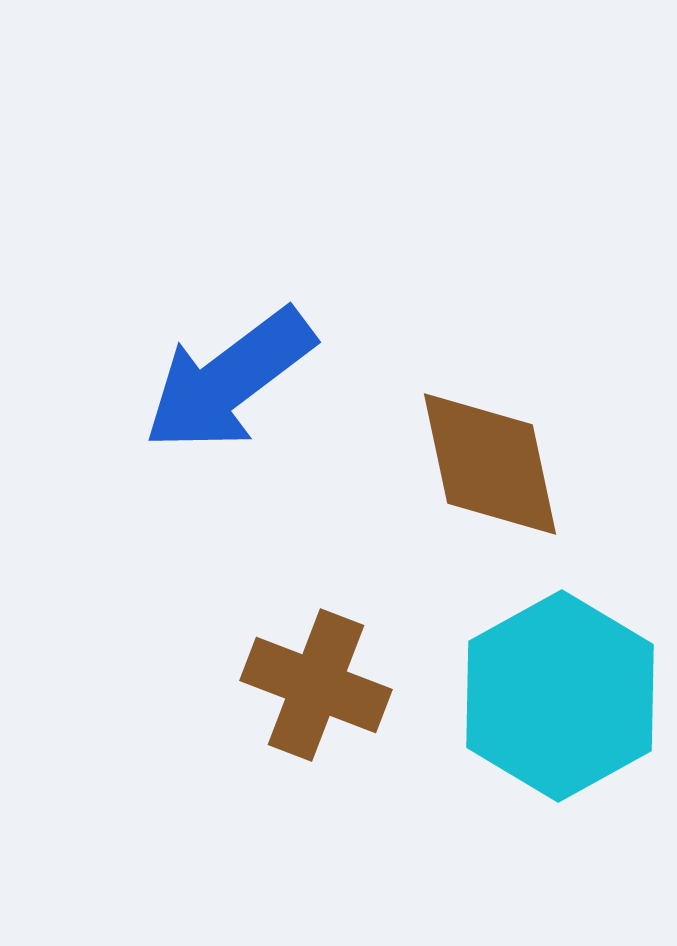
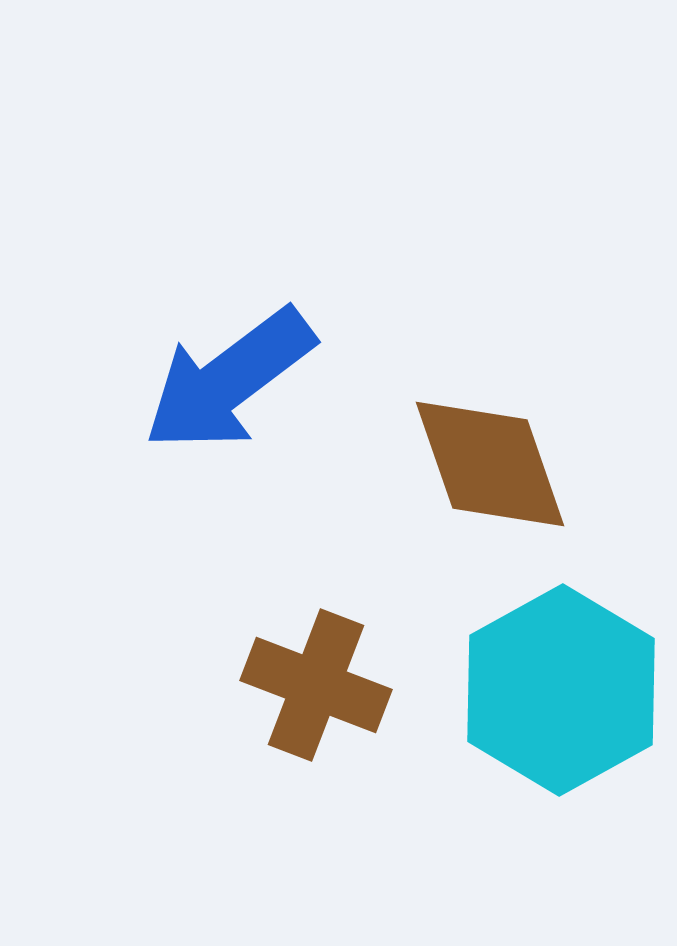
brown diamond: rotated 7 degrees counterclockwise
cyan hexagon: moved 1 px right, 6 px up
